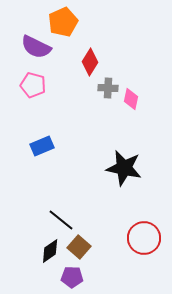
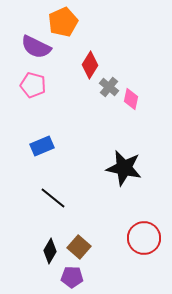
red diamond: moved 3 px down
gray cross: moved 1 px right, 1 px up; rotated 36 degrees clockwise
black line: moved 8 px left, 22 px up
black diamond: rotated 25 degrees counterclockwise
